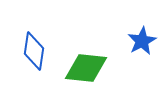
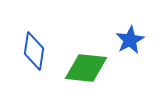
blue star: moved 12 px left, 1 px up
